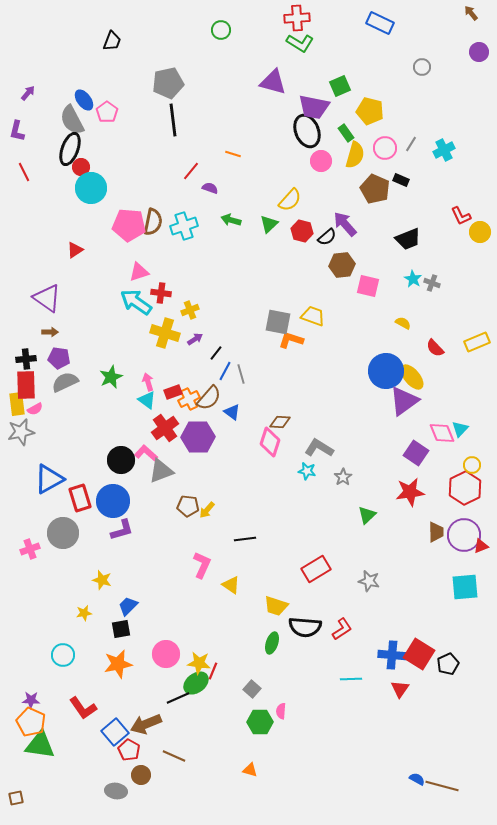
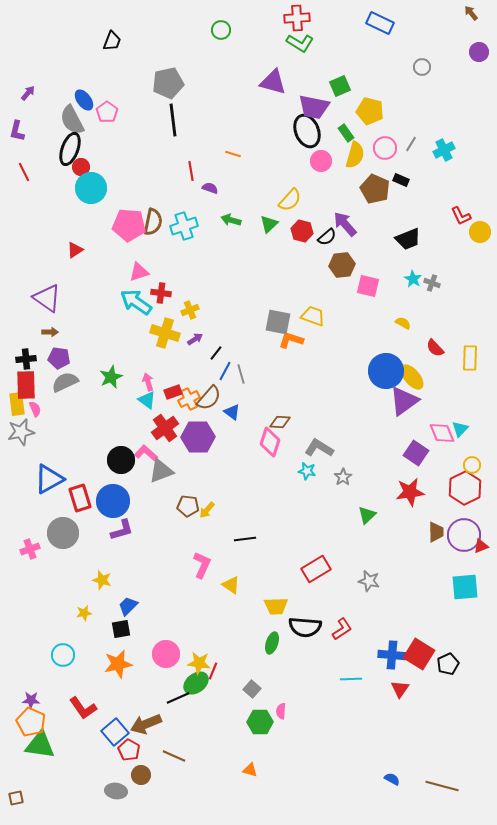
red line at (191, 171): rotated 48 degrees counterclockwise
yellow rectangle at (477, 342): moved 7 px left, 16 px down; rotated 65 degrees counterclockwise
pink semicircle at (35, 409): rotated 84 degrees counterclockwise
yellow trapezoid at (276, 606): rotated 20 degrees counterclockwise
blue semicircle at (417, 779): moved 25 px left
